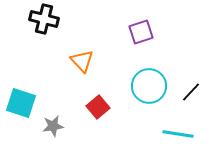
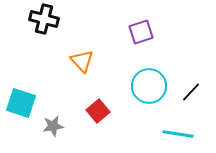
red square: moved 4 px down
